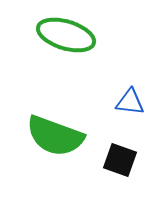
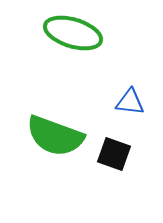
green ellipse: moved 7 px right, 2 px up
black square: moved 6 px left, 6 px up
